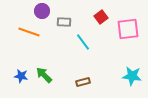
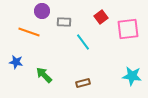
blue star: moved 5 px left, 14 px up
brown rectangle: moved 1 px down
